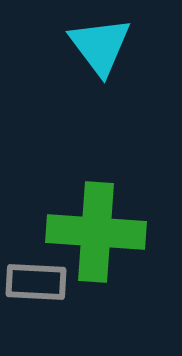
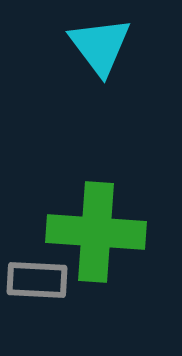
gray rectangle: moved 1 px right, 2 px up
